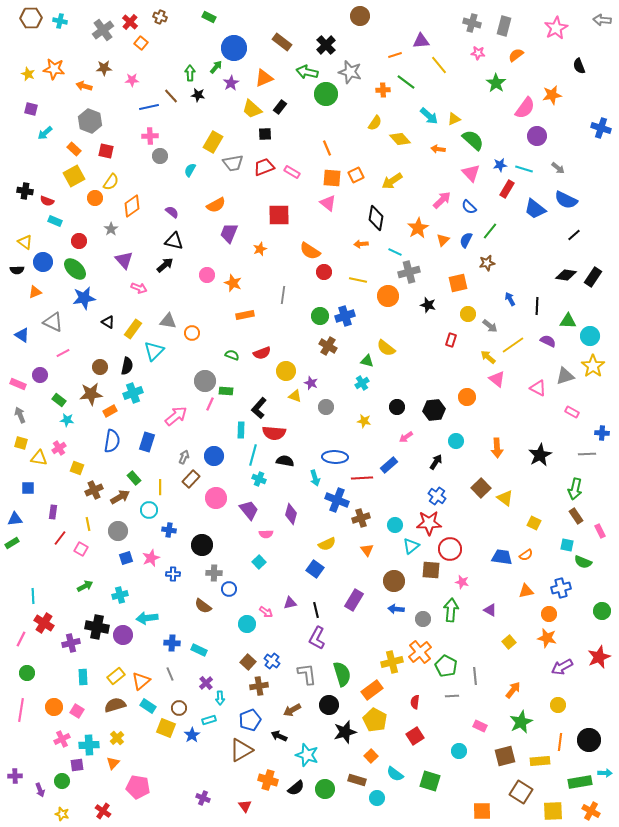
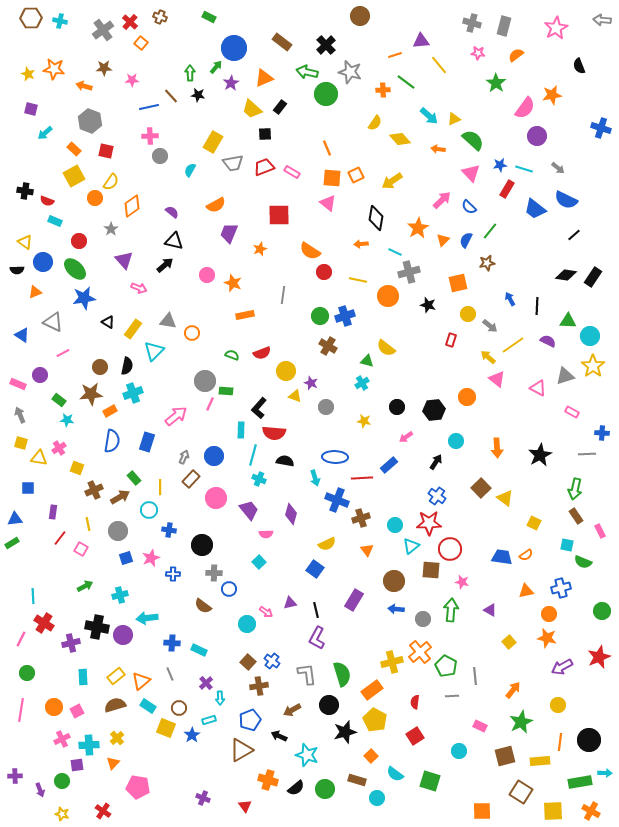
pink square at (77, 711): rotated 32 degrees clockwise
